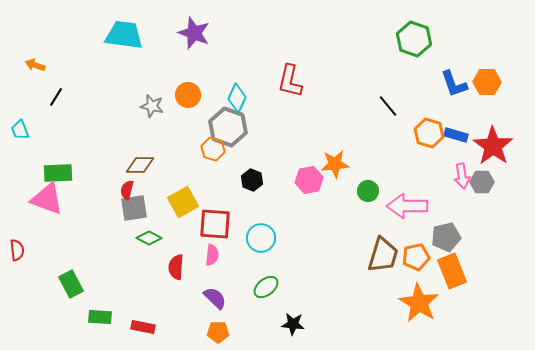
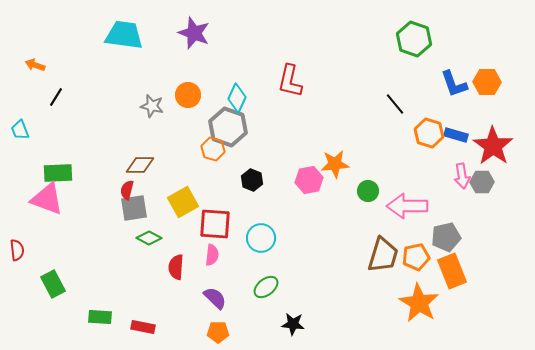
black line at (388, 106): moved 7 px right, 2 px up
green rectangle at (71, 284): moved 18 px left
